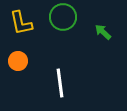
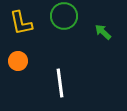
green circle: moved 1 px right, 1 px up
